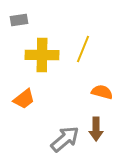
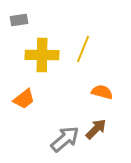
brown arrow: rotated 135 degrees counterclockwise
